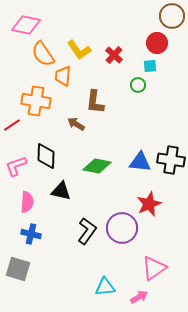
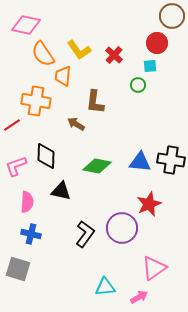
black L-shape: moved 2 px left, 3 px down
